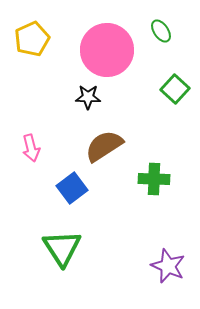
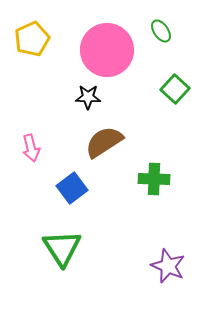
brown semicircle: moved 4 px up
